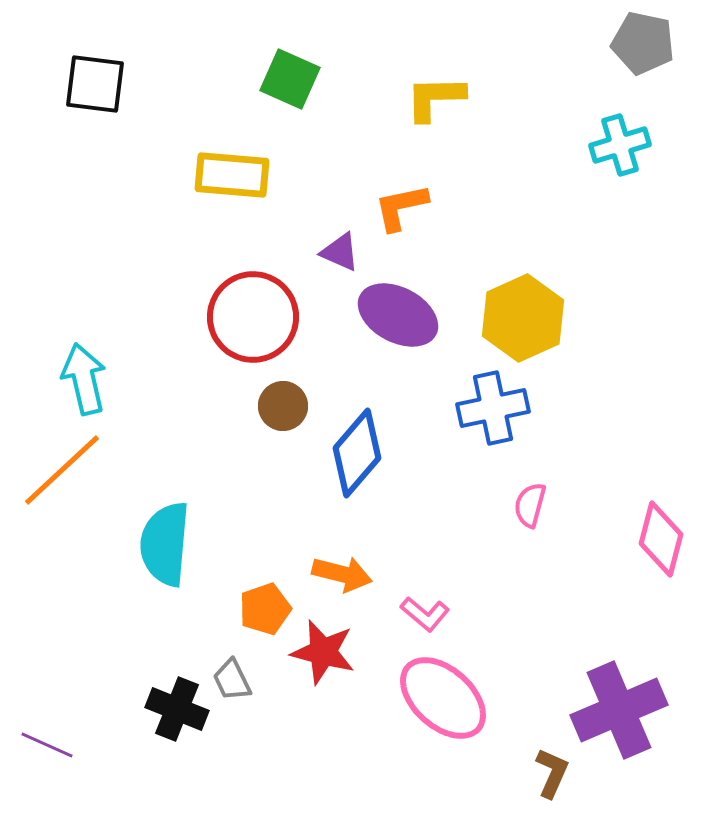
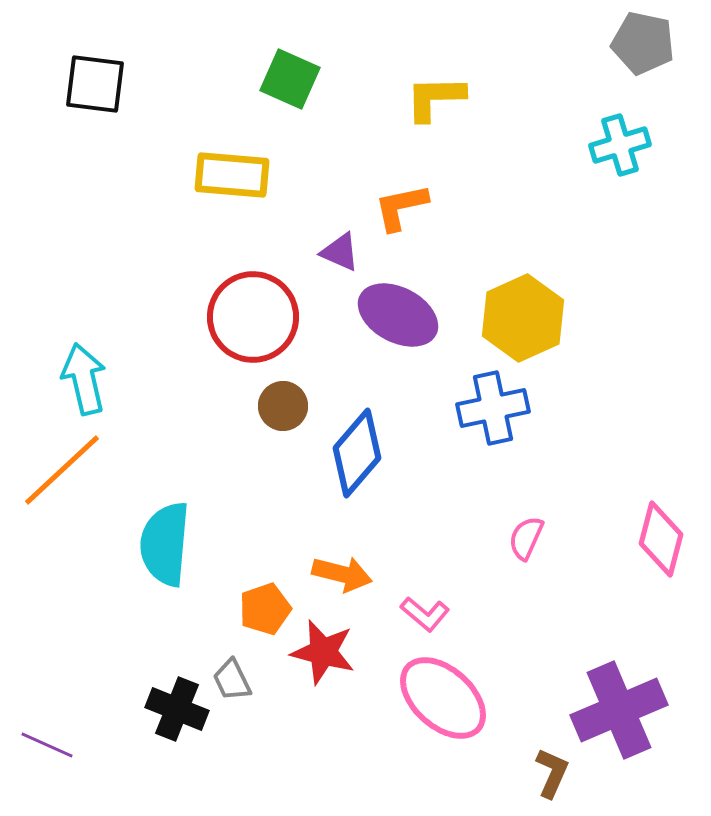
pink semicircle: moved 4 px left, 33 px down; rotated 9 degrees clockwise
